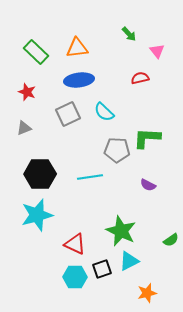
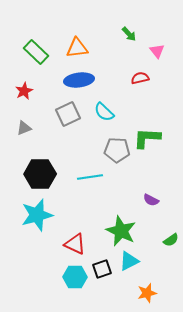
red star: moved 3 px left, 1 px up; rotated 24 degrees clockwise
purple semicircle: moved 3 px right, 15 px down
